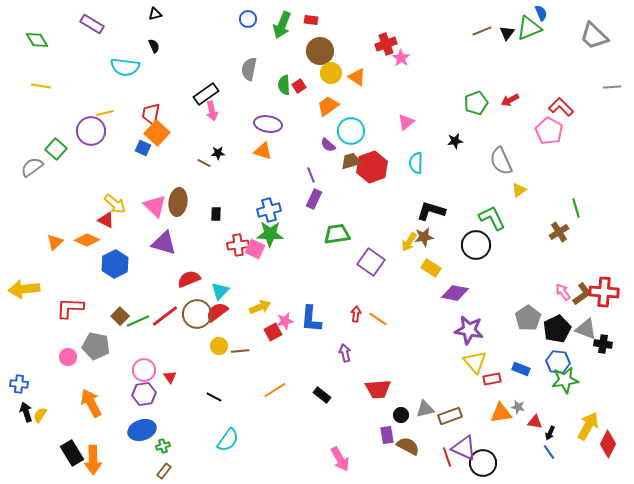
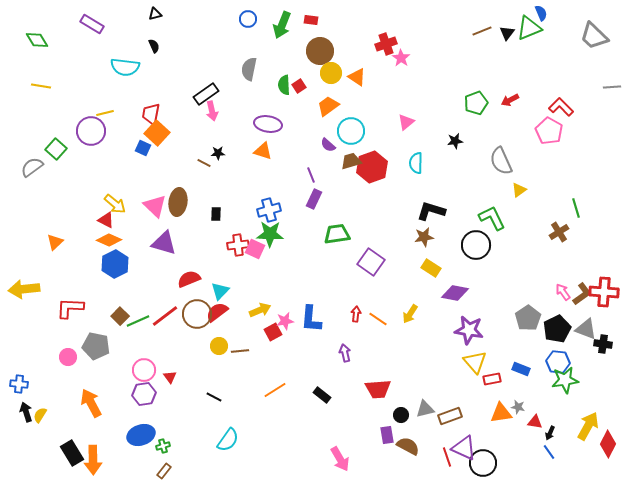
orange diamond at (87, 240): moved 22 px right
yellow arrow at (409, 242): moved 1 px right, 72 px down
yellow arrow at (260, 307): moved 3 px down
blue ellipse at (142, 430): moved 1 px left, 5 px down
